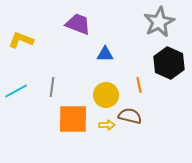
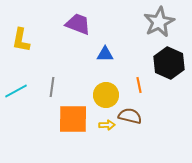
yellow L-shape: rotated 100 degrees counterclockwise
